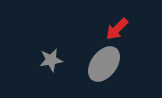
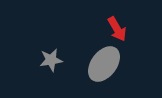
red arrow: rotated 75 degrees counterclockwise
